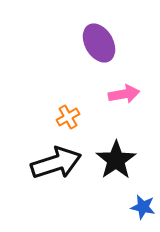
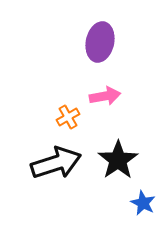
purple ellipse: moved 1 px right, 1 px up; rotated 42 degrees clockwise
pink arrow: moved 19 px left, 2 px down
black star: moved 2 px right
blue star: moved 4 px up; rotated 15 degrees clockwise
